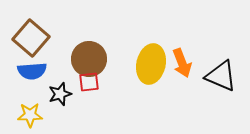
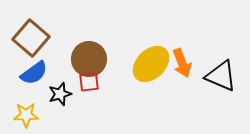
yellow ellipse: rotated 33 degrees clockwise
blue semicircle: moved 2 px right, 2 px down; rotated 32 degrees counterclockwise
yellow star: moved 4 px left
